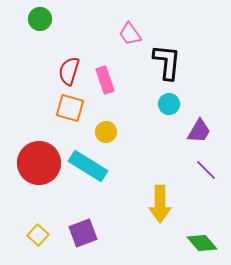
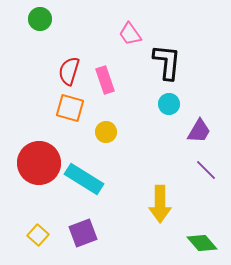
cyan rectangle: moved 4 px left, 13 px down
